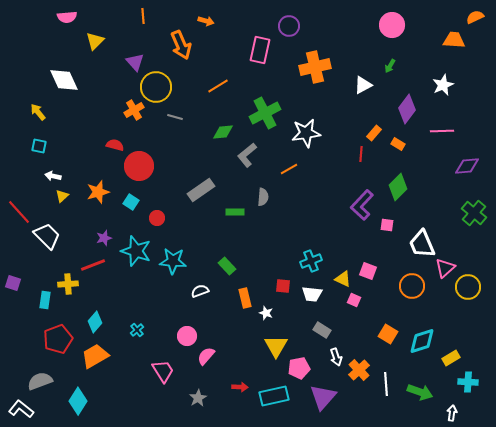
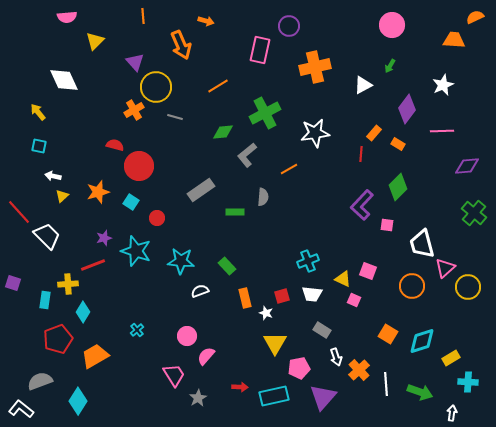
white star at (306, 133): moved 9 px right
white trapezoid at (422, 244): rotated 8 degrees clockwise
cyan star at (173, 261): moved 8 px right
cyan cross at (311, 261): moved 3 px left
red square at (283, 286): moved 1 px left, 10 px down; rotated 21 degrees counterclockwise
cyan diamond at (95, 322): moved 12 px left, 10 px up; rotated 10 degrees counterclockwise
yellow triangle at (276, 346): moved 1 px left, 3 px up
pink trapezoid at (163, 371): moved 11 px right, 4 px down
